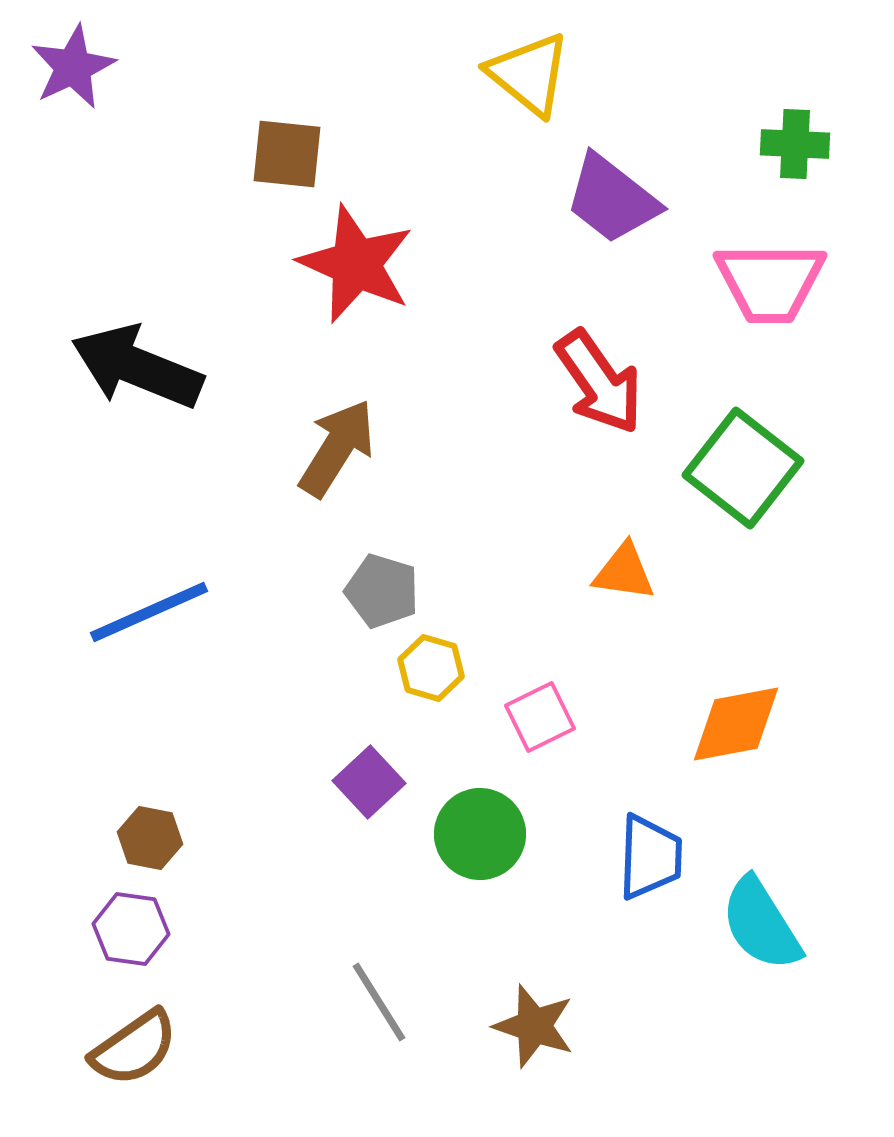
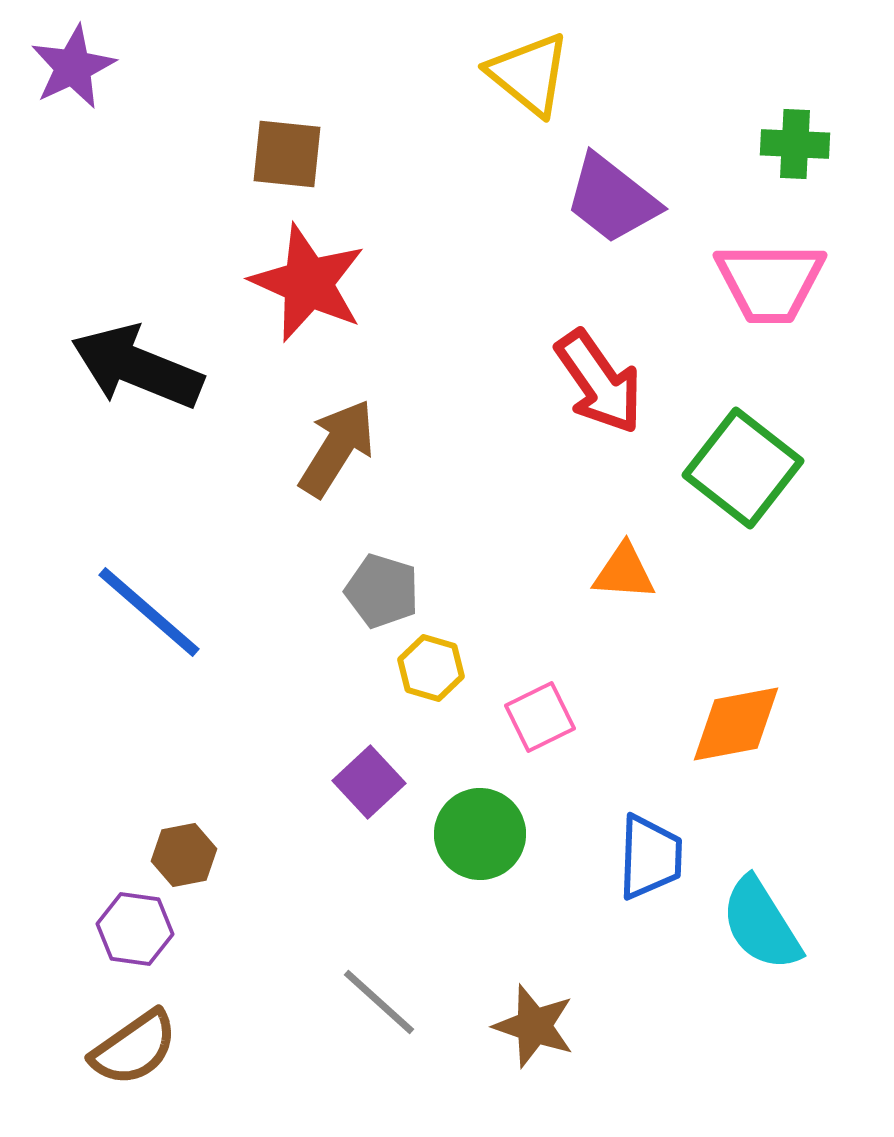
red star: moved 48 px left, 19 px down
orange triangle: rotated 4 degrees counterclockwise
blue line: rotated 65 degrees clockwise
brown hexagon: moved 34 px right, 17 px down; rotated 22 degrees counterclockwise
purple hexagon: moved 4 px right
gray line: rotated 16 degrees counterclockwise
